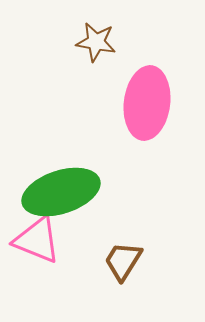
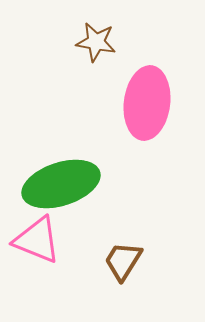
green ellipse: moved 8 px up
